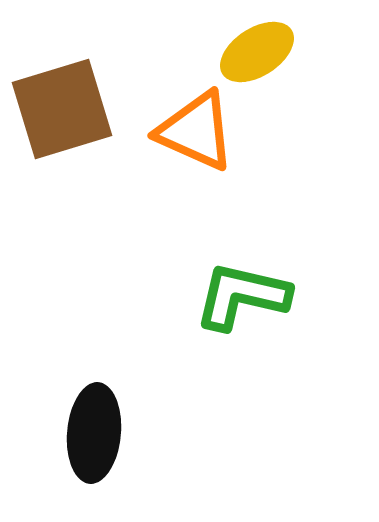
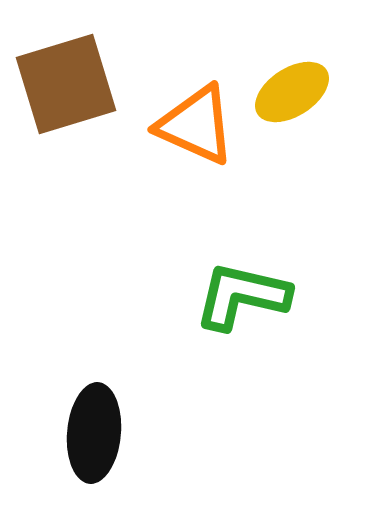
yellow ellipse: moved 35 px right, 40 px down
brown square: moved 4 px right, 25 px up
orange triangle: moved 6 px up
